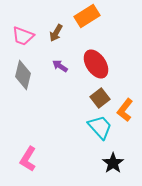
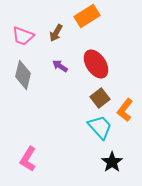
black star: moved 1 px left, 1 px up
